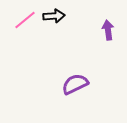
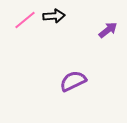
purple arrow: rotated 60 degrees clockwise
purple semicircle: moved 2 px left, 3 px up
